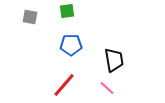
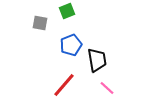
green square: rotated 14 degrees counterclockwise
gray square: moved 10 px right, 6 px down
blue pentagon: rotated 20 degrees counterclockwise
black trapezoid: moved 17 px left
